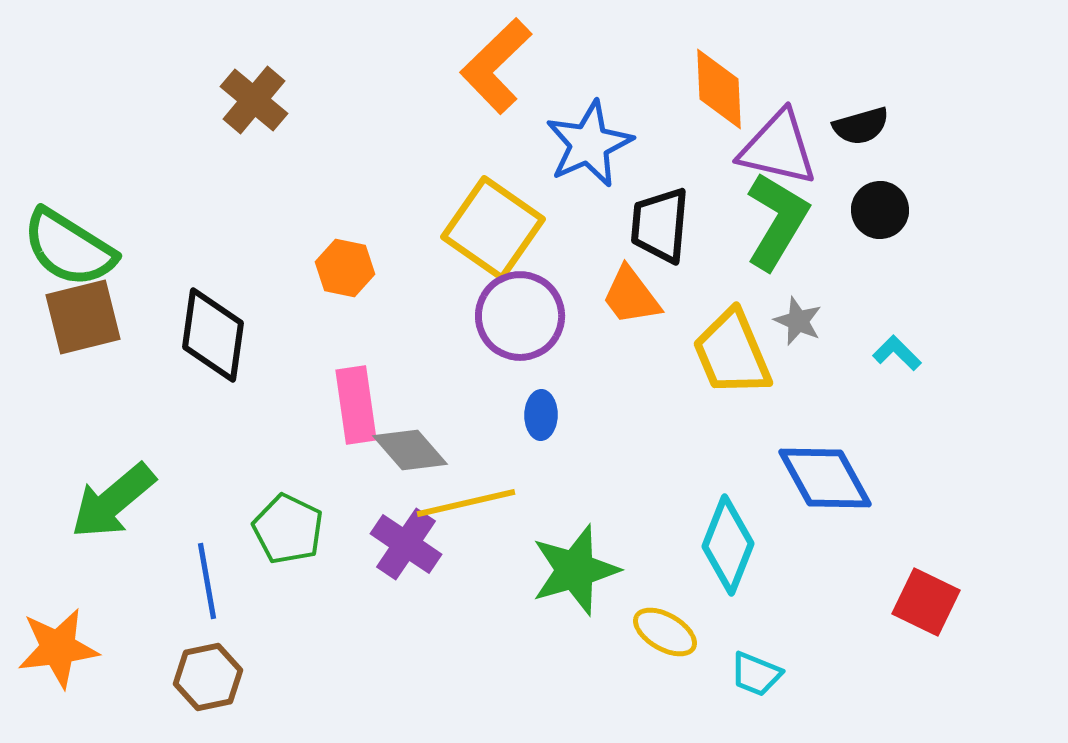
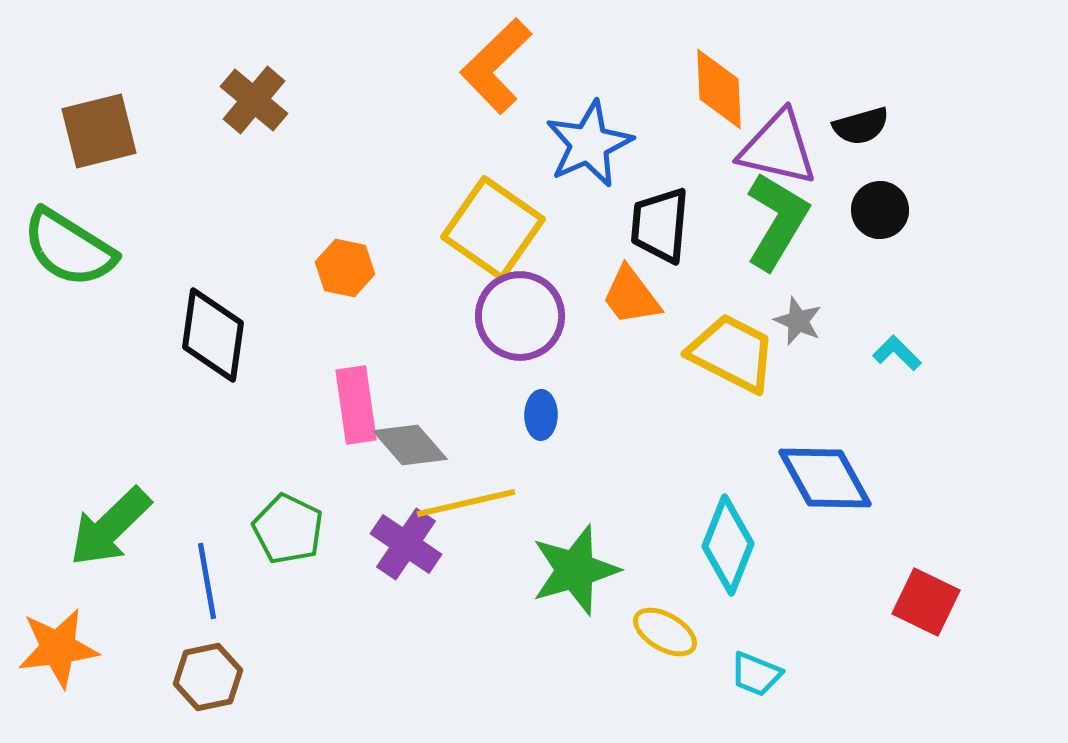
brown square: moved 16 px right, 186 px up
yellow trapezoid: rotated 140 degrees clockwise
gray diamond: moved 5 px up
green arrow: moved 3 px left, 26 px down; rotated 4 degrees counterclockwise
